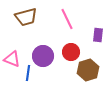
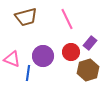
purple rectangle: moved 8 px left, 8 px down; rotated 32 degrees clockwise
